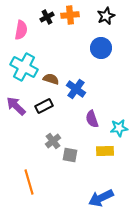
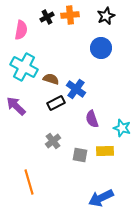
black rectangle: moved 12 px right, 3 px up
cyan star: moved 3 px right; rotated 24 degrees clockwise
gray square: moved 10 px right
